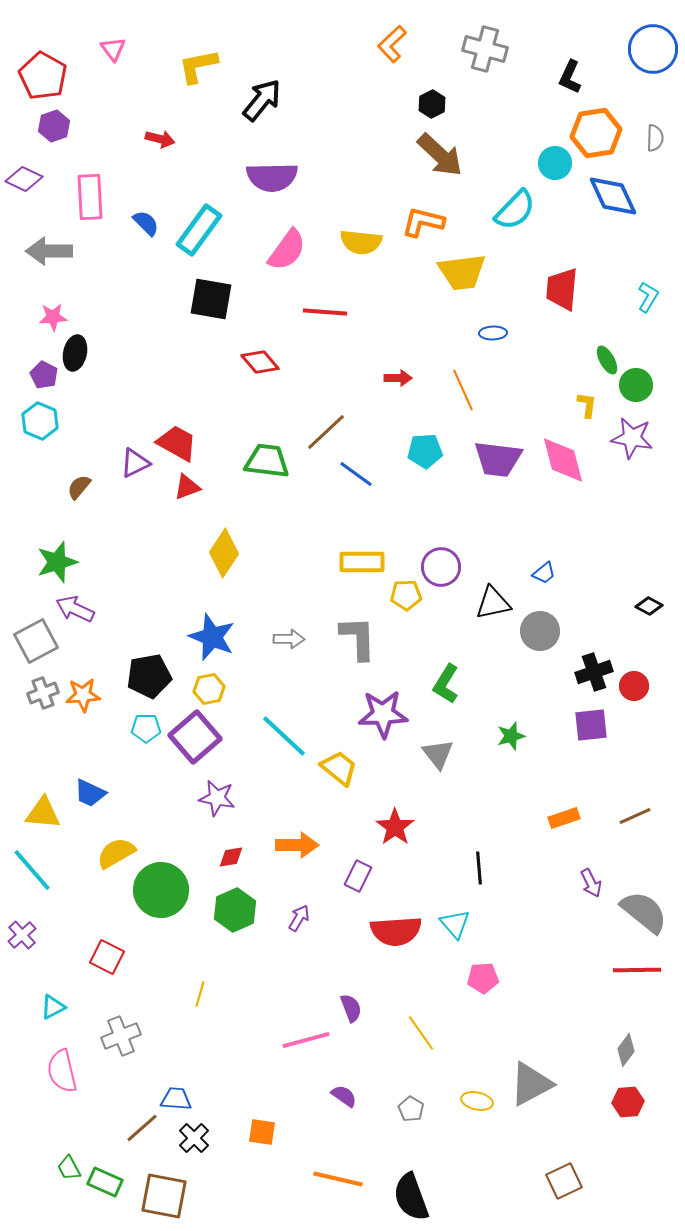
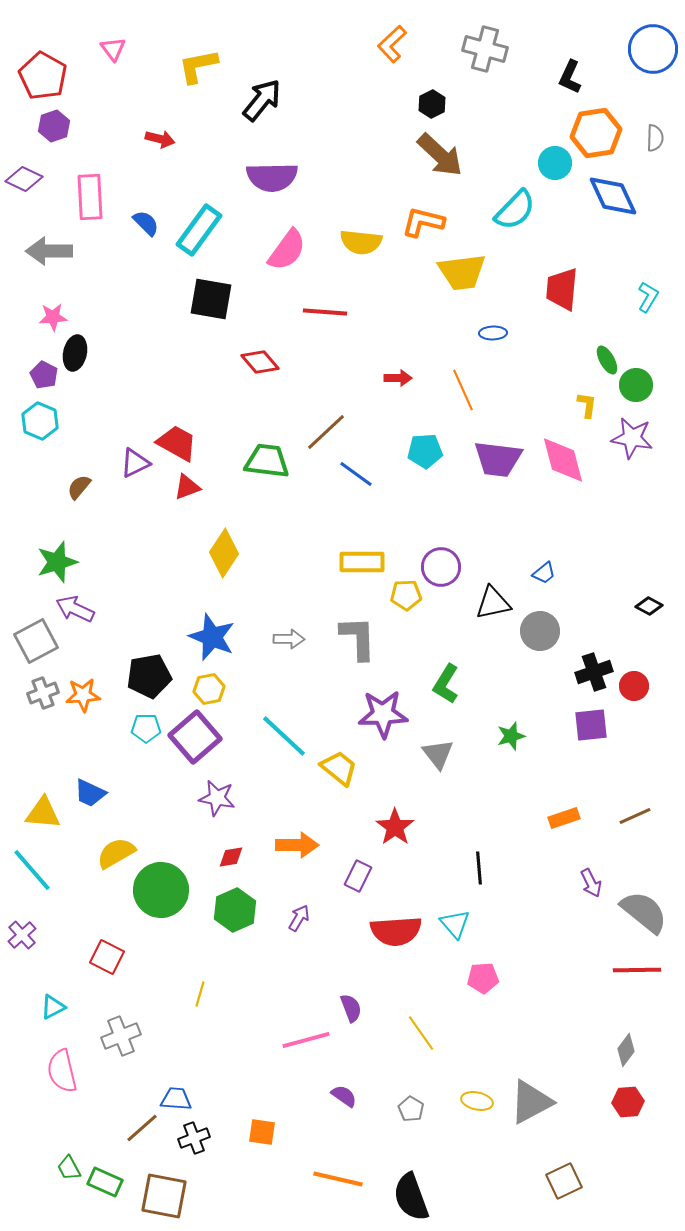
gray triangle at (531, 1084): moved 18 px down
black cross at (194, 1138): rotated 24 degrees clockwise
